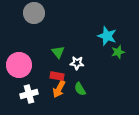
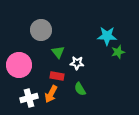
gray circle: moved 7 px right, 17 px down
cyan star: rotated 18 degrees counterclockwise
orange arrow: moved 8 px left, 5 px down
white cross: moved 4 px down
